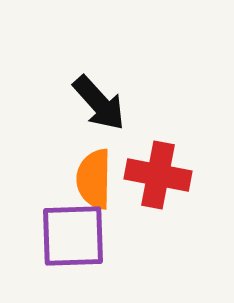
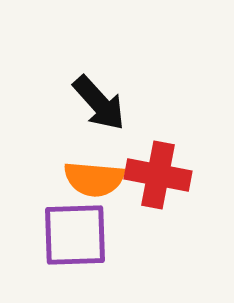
orange semicircle: rotated 86 degrees counterclockwise
purple square: moved 2 px right, 1 px up
